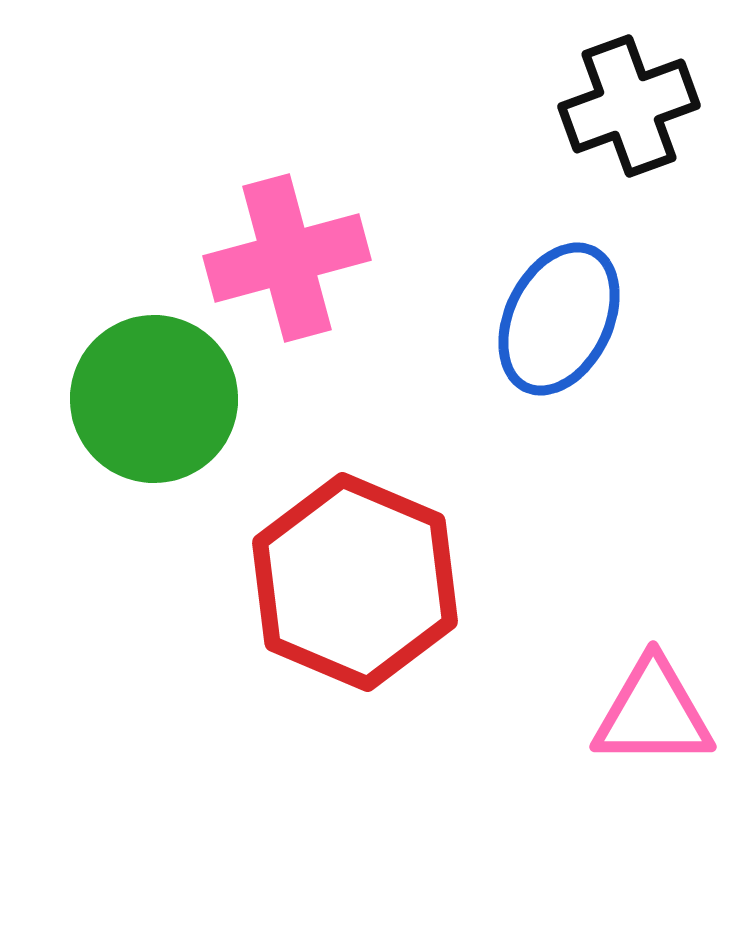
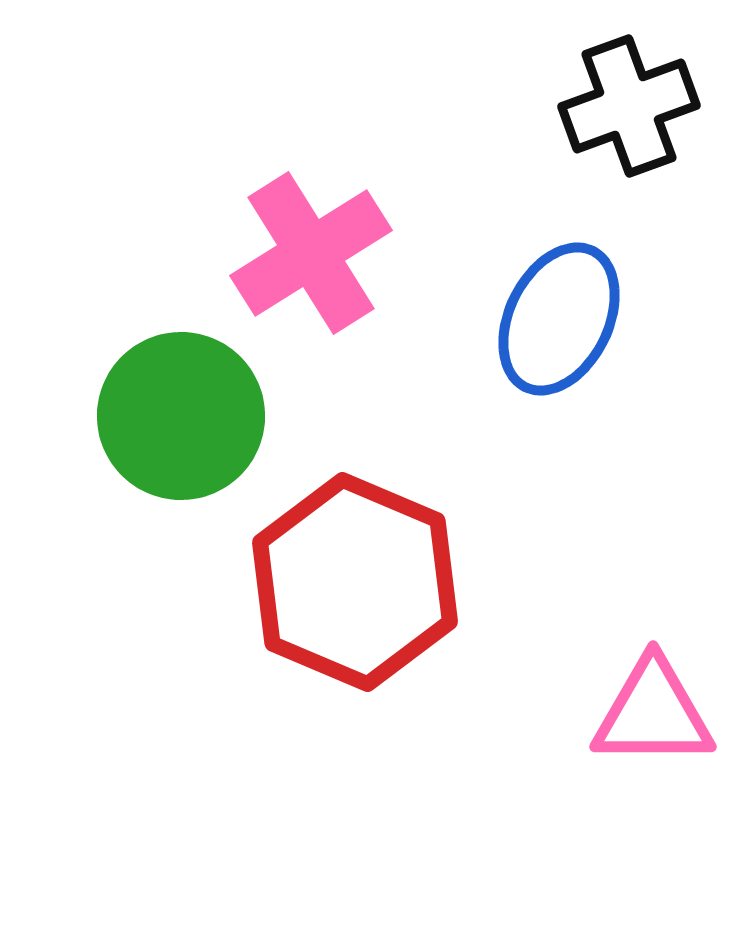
pink cross: moved 24 px right, 5 px up; rotated 17 degrees counterclockwise
green circle: moved 27 px right, 17 px down
